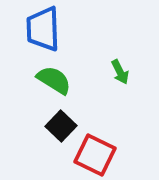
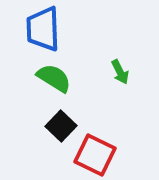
green semicircle: moved 2 px up
